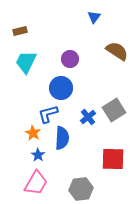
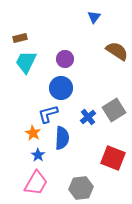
brown rectangle: moved 7 px down
purple circle: moved 5 px left
red square: moved 1 px up; rotated 20 degrees clockwise
gray hexagon: moved 1 px up
